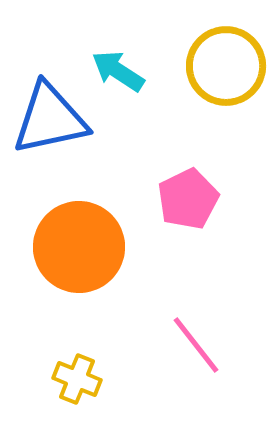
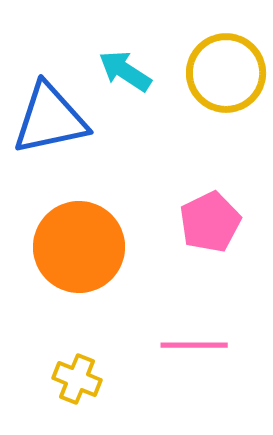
yellow circle: moved 7 px down
cyan arrow: moved 7 px right
pink pentagon: moved 22 px right, 23 px down
pink line: moved 2 px left; rotated 52 degrees counterclockwise
